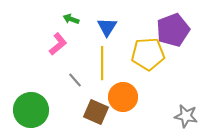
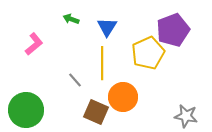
pink L-shape: moved 24 px left
yellow pentagon: moved 1 px up; rotated 20 degrees counterclockwise
green circle: moved 5 px left
